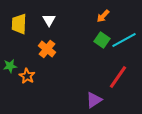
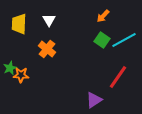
green star: moved 2 px down; rotated 16 degrees counterclockwise
orange star: moved 6 px left, 1 px up; rotated 28 degrees counterclockwise
